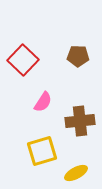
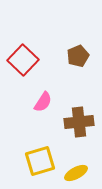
brown pentagon: rotated 25 degrees counterclockwise
brown cross: moved 1 px left, 1 px down
yellow square: moved 2 px left, 10 px down
